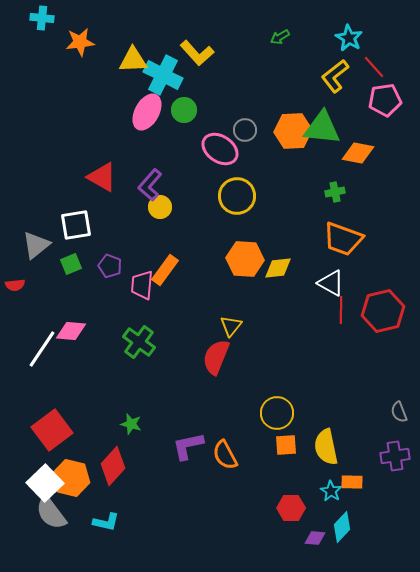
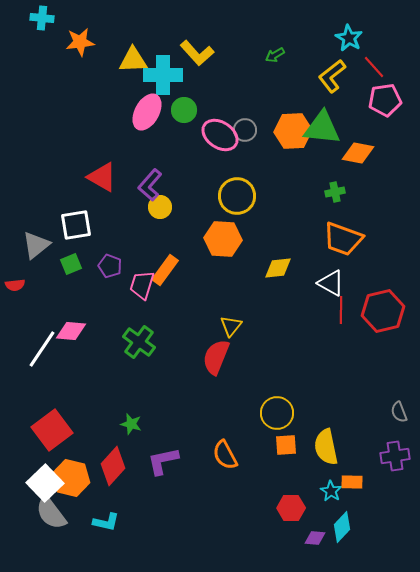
green arrow at (280, 37): moved 5 px left, 18 px down
cyan cross at (163, 75): rotated 27 degrees counterclockwise
yellow L-shape at (335, 76): moved 3 px left
pink ellipse at (220, 149): moved 14 px up
orange hexagon at (245, 259): moved 22 px left, 20 px up
pink trapezoid at (142, 285): rotated 12 degrees clockwise
purple L-shape at (188, 446): moved 25 px left, 15 px down
